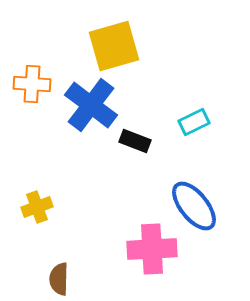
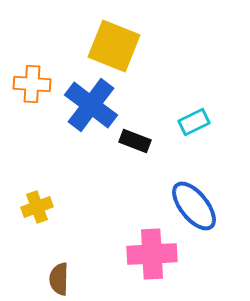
yellow square: rotated 38 degrees clockwise
pink cross: moved 5 px down
